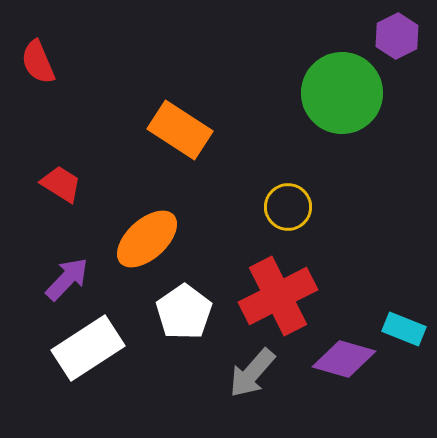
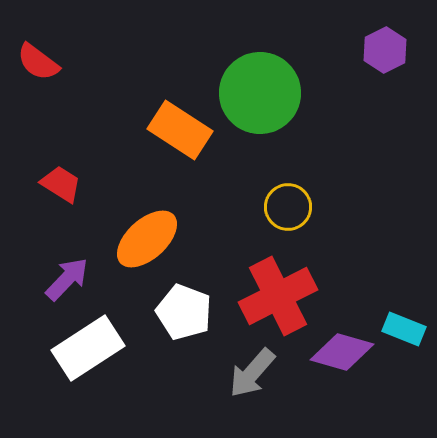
purple hexagon: moved 12 px left, 14 px down
red semicircle: rotated 30 degrees counterclockwise
green circle: moved 82 px left
white pentagon: rotated 16 degrees counterclockwise
purple diamond: moved 2 px left, 7 px up
